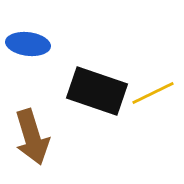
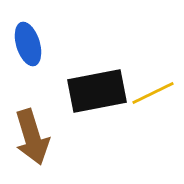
blue ellipse: rotated 66 degrees clockwise
black rectangle: rotated 30 degrees counterclockwise
